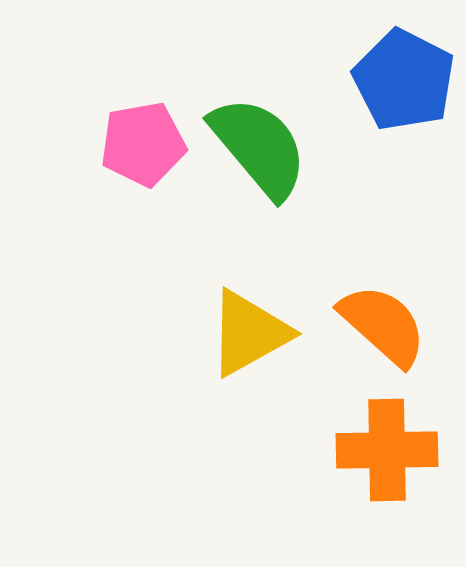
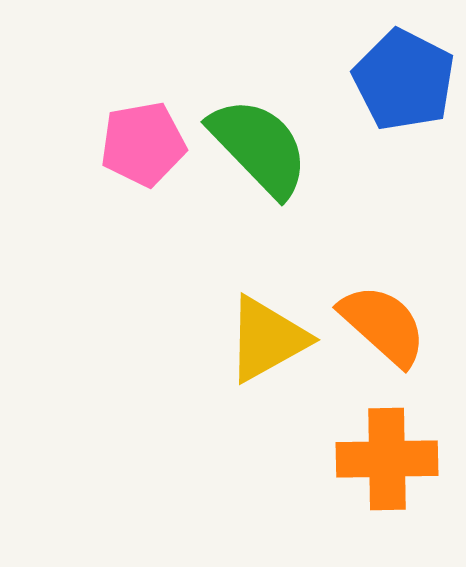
green semicircle: rotated 4 degrees counterclockwise
yellow triangle: moved 18 px right, 6 px down
orange cross: moved 9 px down
